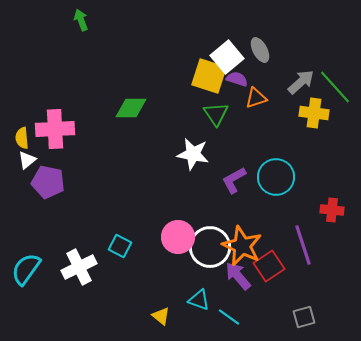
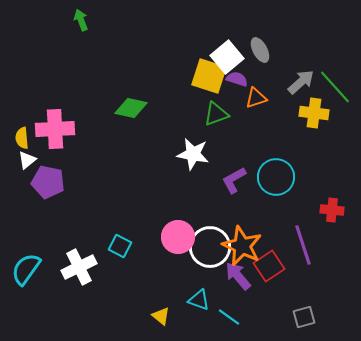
green diamond: rotated 12 degrees clockwise
green triangle: rotated 44 degrees clockwise
